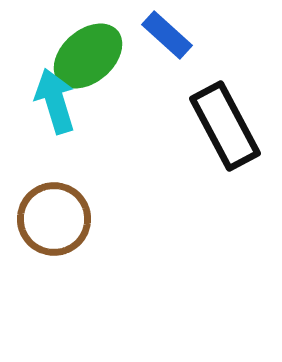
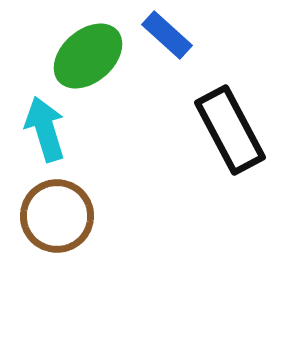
cyan arrow: moved 10 px left, 28 px down
black rectangle: moved 5 px right, 4 px down
brown circle: moved 3 px right, 3 px up
